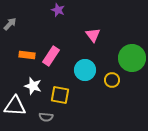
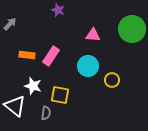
pink triangle: rotated 49 degrees counterclockwise
green circle: moved 29 px up
cyan circle: moved 3 px right, 4 px up
white triangle: rotated 35 degrees clockwise
gray semicircle: moved 4 px up; rotated 88 degrees counterclockwise
